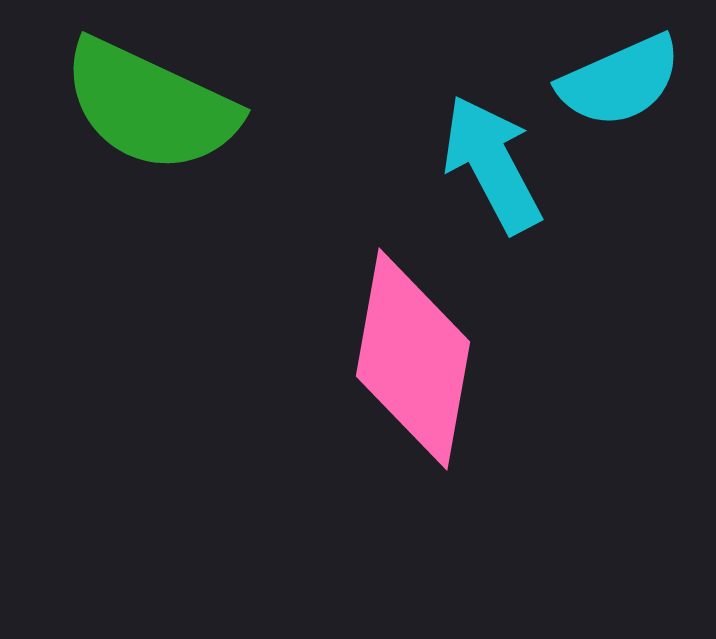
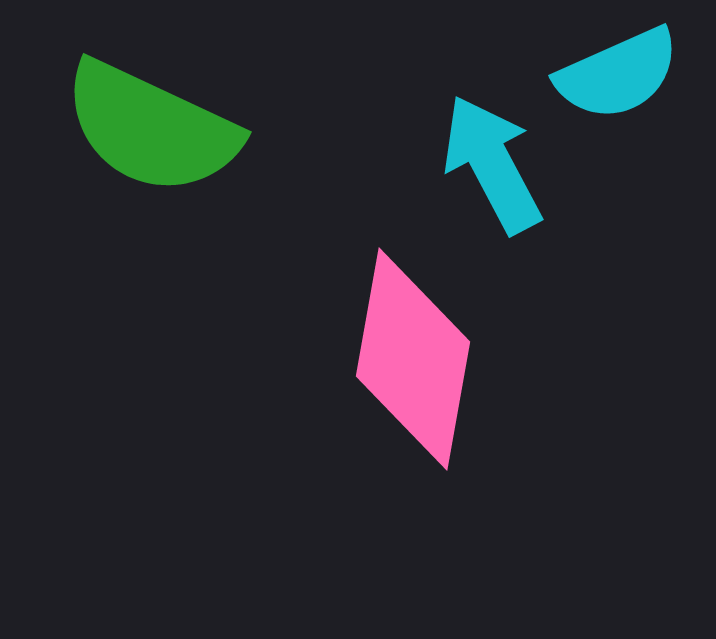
cyan semicircle: moved 2 px left, 7 px up
green semicircle: moved 1 px right, 22 px down
